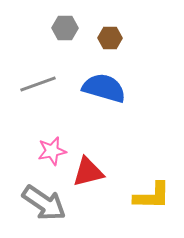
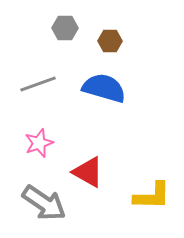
brown hexagon: moved 3 px down
pink star: moved 13 px left, 8 px up; rotated 8 degrees counterclockwise
red triangle: rotated 44 degrees clockwise
